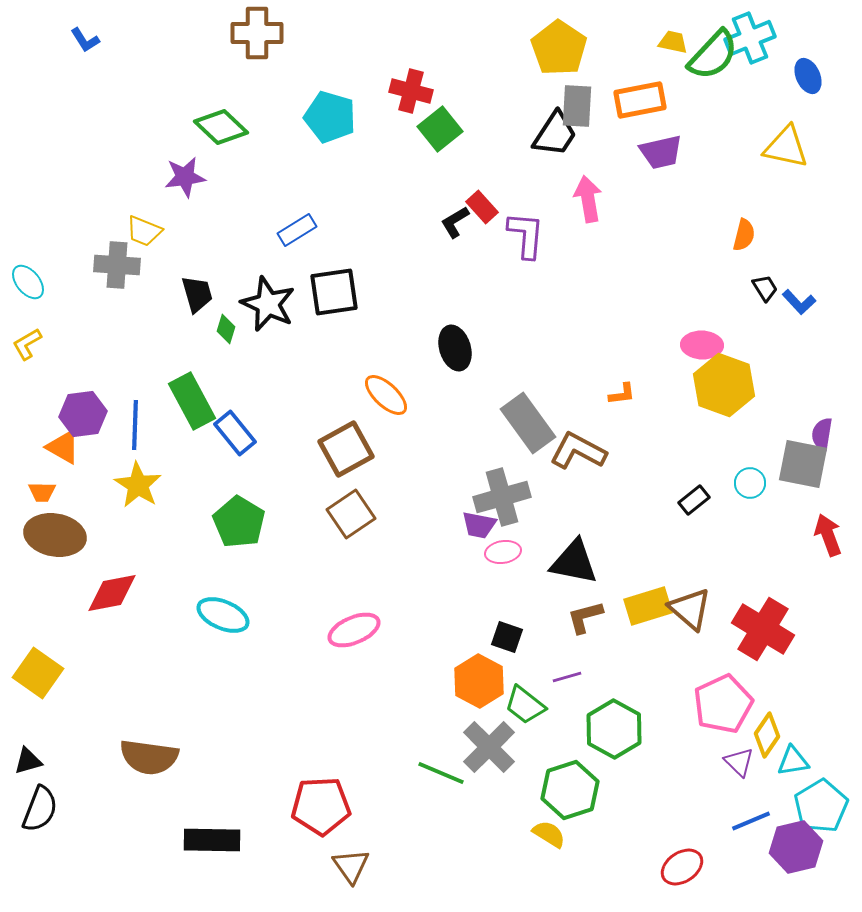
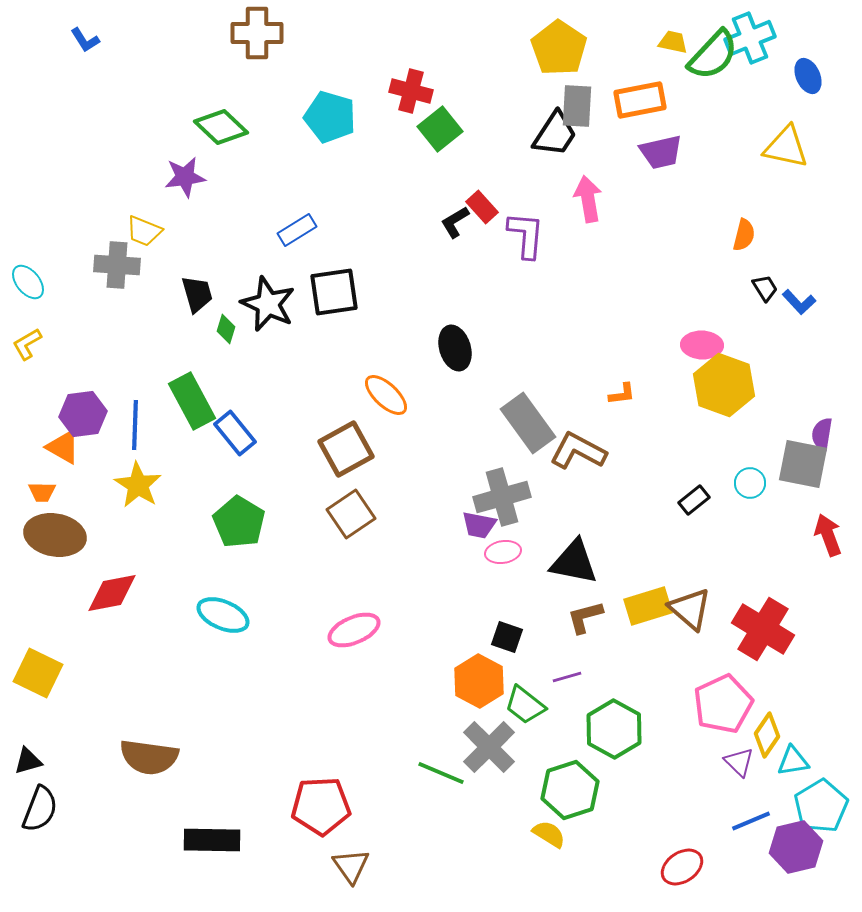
yellow square at (38, 673): rotated 9 degrees counterclockwise
